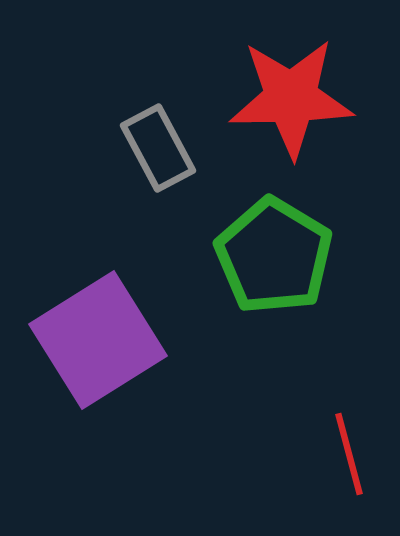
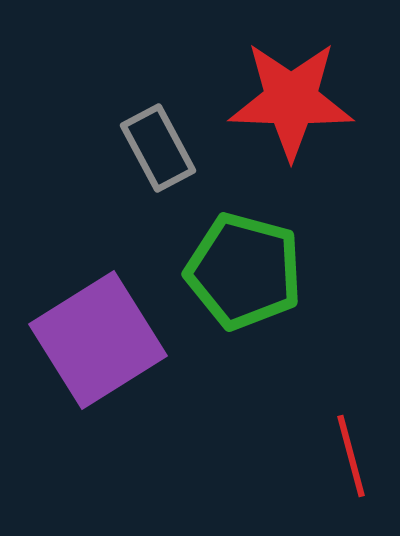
red star: moved 2 px down; rotated 3 degrees clockwise
green pentagon: moved 30 px left, 15 px down; rotated 16 degrees counterclockwise
red line: moved 2 px right, 2 px down
